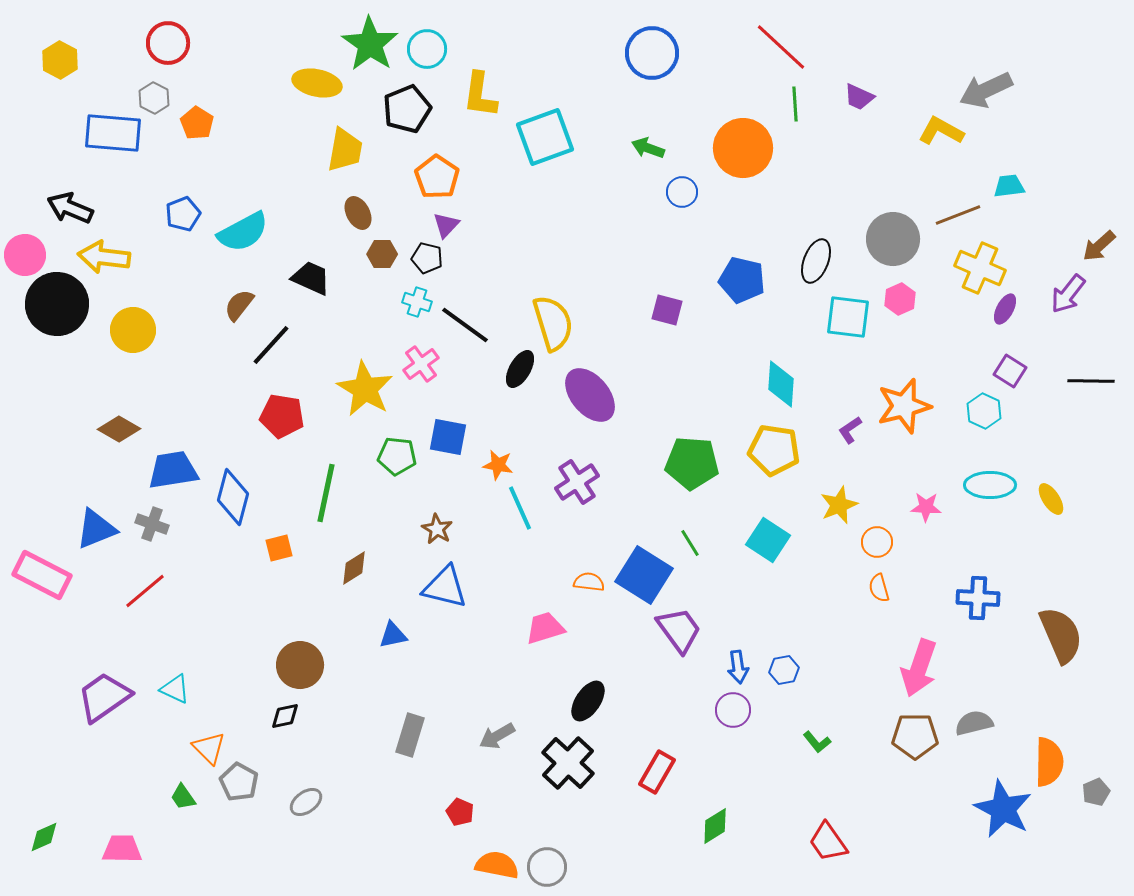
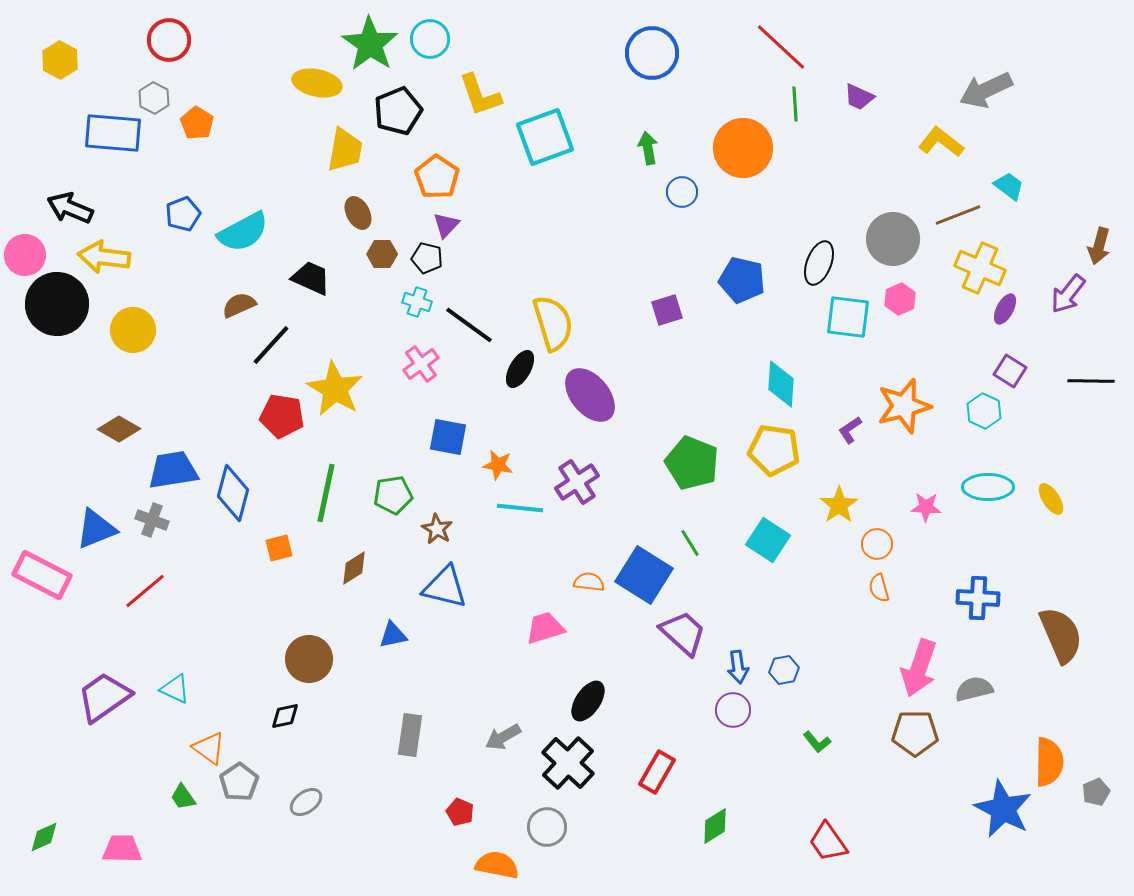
red circle at (168, 43): moved 1 px right, 3 px up
cyan circle at (427, 49): moved 3 px right, 10 px up
yellow L-shape at (480, 95): rotated 27 degrees counterclockwise
black pentagon at (407, 109): moved 9 px left, 2 px down
yellow L-shape at (941, 131): moved 11 px down; rotated 9 degrees clockwise
green arrow at (648, 148): rotated 60 degrees clockwise
cyan trapezoid at (1009, 186): rotated 44 degrees clockwise
brown arrow at (1099, 246): rotated 33 degrees counterclockwise
black ellipse at (816, 261): moved 3 px right, 2 px down
brown semicircle at (239, 305): rotated 28 degrees clockwise
purple square at (667, 310): rotated 32 degrees counterclockwise
black line at (465, 325): moved 4 px right
yellow star at (365, 389): moved 30 px left
green pentagon at (397, 456): moved 4 px left, 39 px down; rotated 15 degrees counterclockwise
green pentagon at (692, 463): rotated 18 degrees clockwise
cyan ellipse at (990, 485): moved 2 px left, 2 px down
blue diamond at (233, 497): moved 4 px up
yellow star at (839, 505): rotated 12 degrees counterclockwise
cyan line at (520, 508): rotated 60 degrees counterclockwise
gray cross at (152, 524): moved 4 px up
orange circle at (877, 542): moved 2 px down
purple trapezoid at (679, 630): moved 4 px right, 3 px down; rotated 12 degrees counterclockwise
brown circle at (300, 665): moved 9 px right, 6 px up
gray semicircle at (974, 723): moved 34 px up
gray rectangle at (410, 735): rotated 9 degrees counterclockwise
gray arrow at (497, 736): moved 6 px right, 1 px down
brown pentagon at (915, 736): moved 3 px up
orange triangle at (209, 748): rotated 9 degrees counterclockwise
gray pentagon at (239, 782): rotated 9 degrees clockwise
gray circle at (547, 867): moved 40 px up
